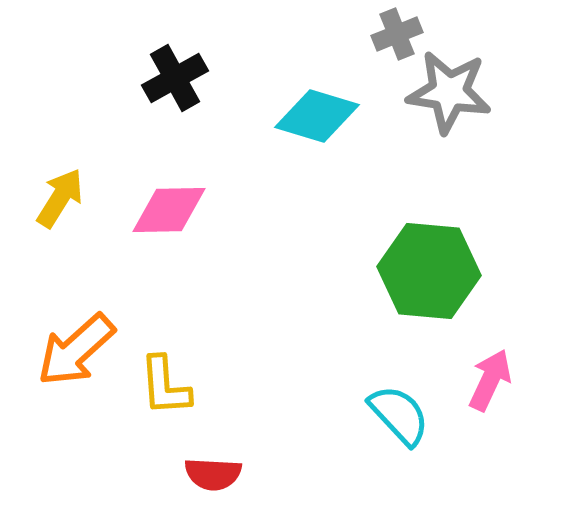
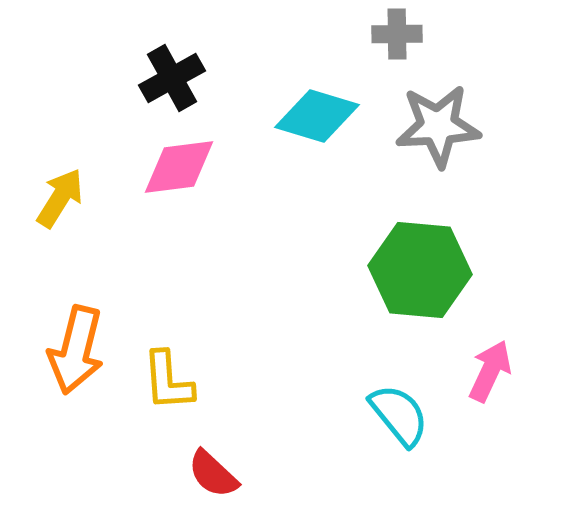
gray cross: rotated 21 degrees clockwise
black cross: moved 3 px left
gray star: moved 11 px left, 34 px down; rotated 12 degrees counterclockwise
pink diamond: moved 10 px right, 43 px up; rotated 6 degrees counterclockwise
green hexagon: moved 9 px left, 1 px up
orange arrow: rotated 34 degrees counterclockwise
pink arrow: moved 9 px up
yellow L-shape: moved 3 px right, 5 px up
cyan semicircle: rotated 4 degrees clockwise
red semicircle: rotated 40 degrees clockwise
